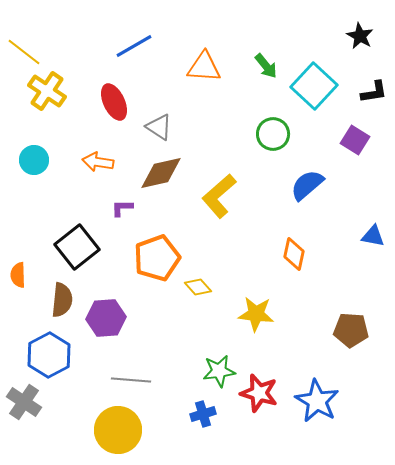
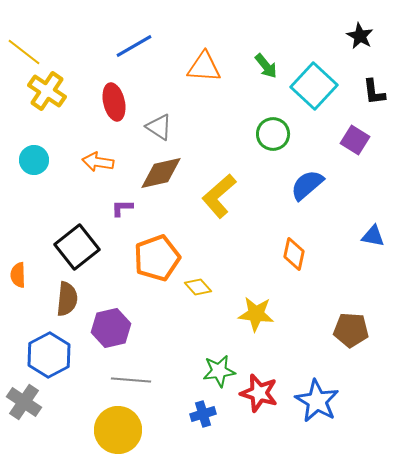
black L-shape: rotated 92 degrees clockwise
red ellipse: rotated 12 degrees clockwise
brown semicircle: moved 5 px right, 1 px up
purple hexagon: moved 5 px right, 10 px down; rotated 9 degrees counterclockwise
